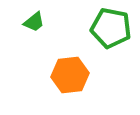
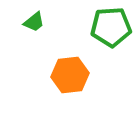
green pentagon: moved 1 px up; rotated 15 degrees counterclockwise
